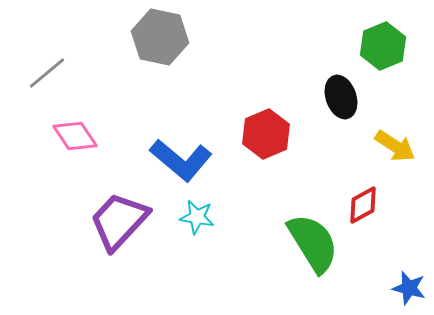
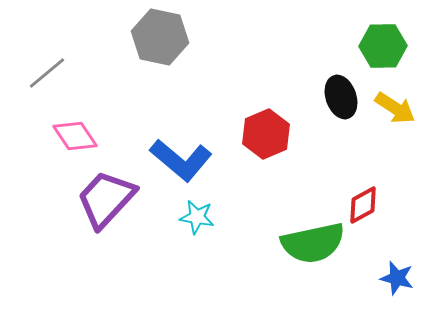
green hexagon: rotated 21 degrees clockwise
yellow arrow: moved 38 px up
purple trapezoid: moved 13 px left, 22 px up
green semicircle: rotated 110 degrees clockwise
blue star: moved 12 px left, 10 px up
